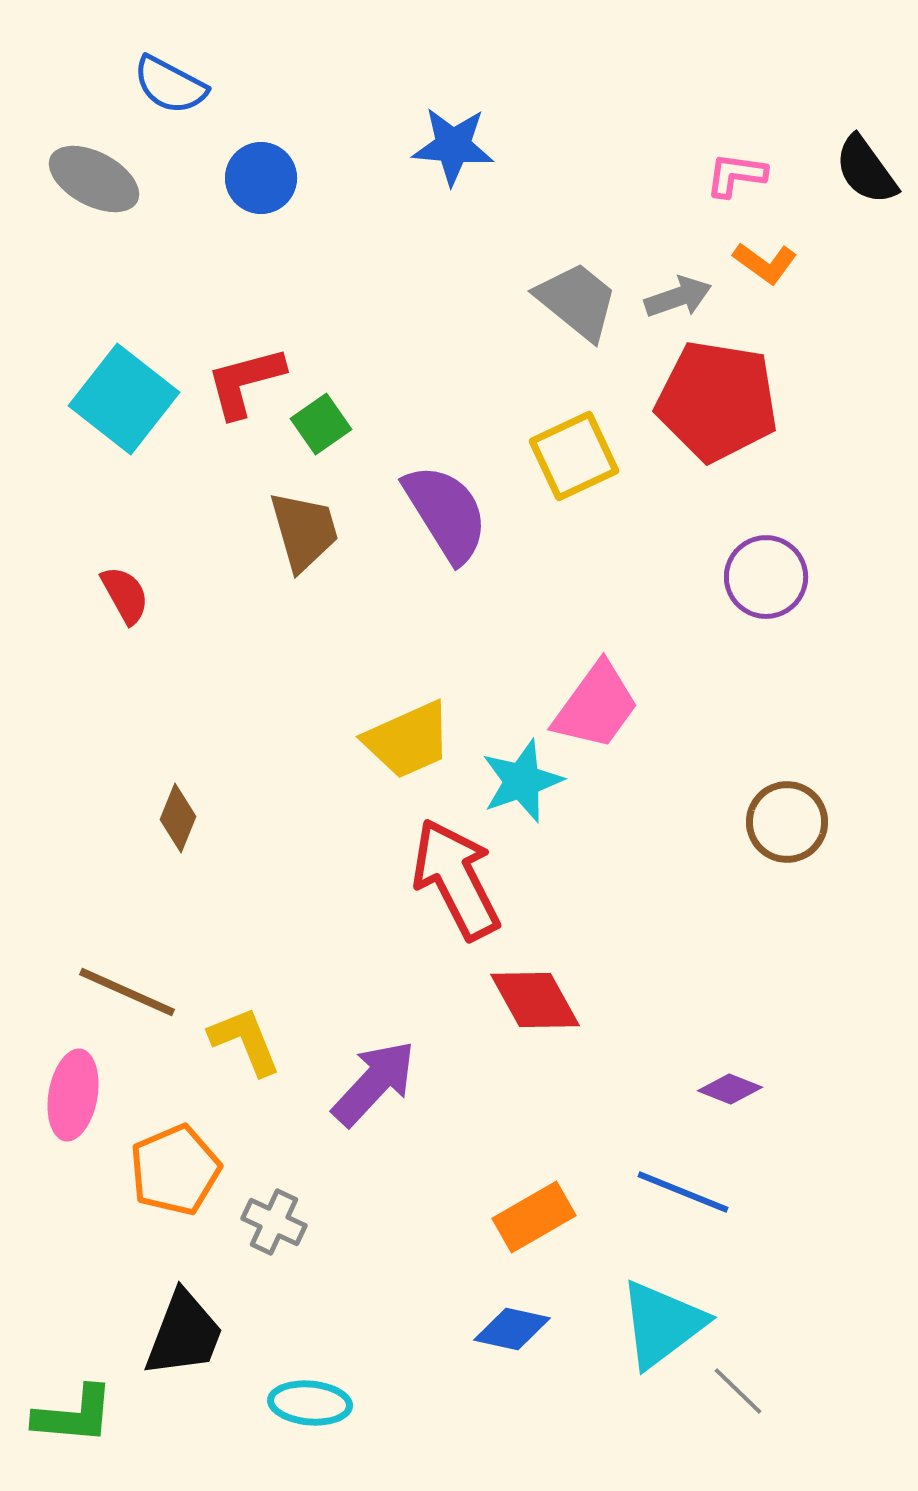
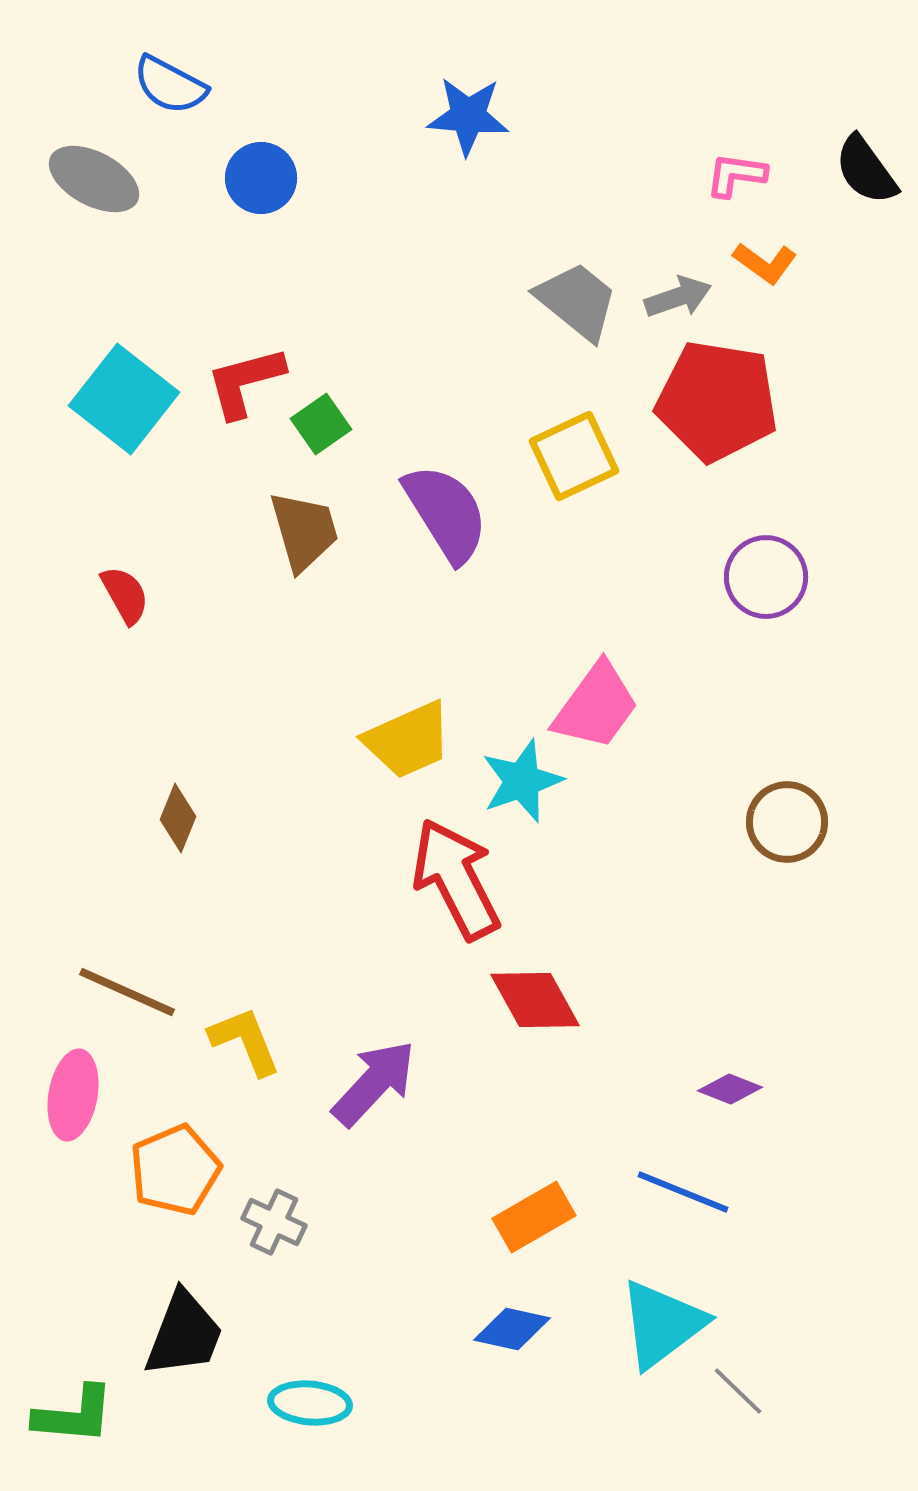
blue star: moved 15 px right, 30 px up
